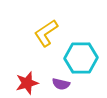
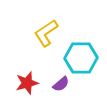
purple semicircle: rotated 54 degrees counterclockwise
